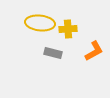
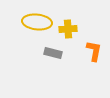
yellow ellipse: moved 3 px left, 1 px up
orange L-shape: rotated 50 degrees counterclockwise
